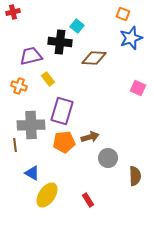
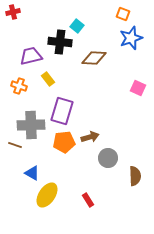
brown line: rotated 64 degrees counterclockwise
